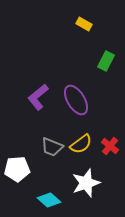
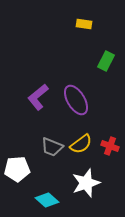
yellow rectangle: rotated 21 degrees counterclockwise
red cross: rotated 18 degrees counterclockwise
cyan diamond: moved 2 px left
